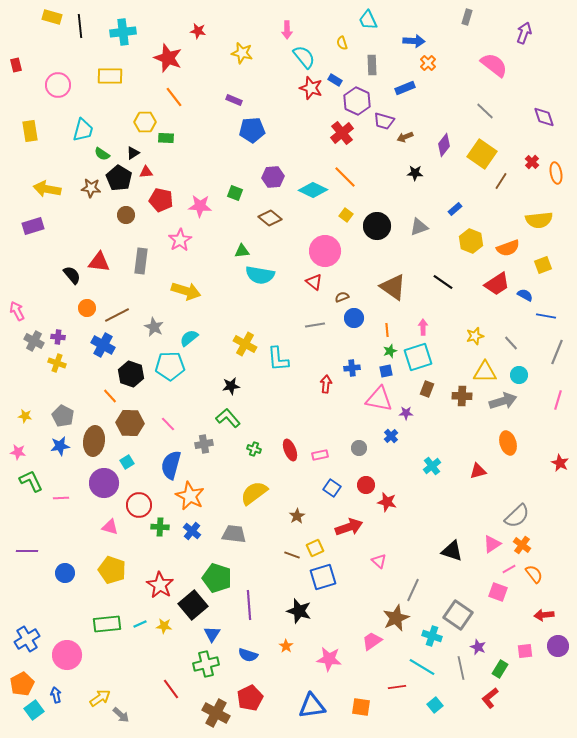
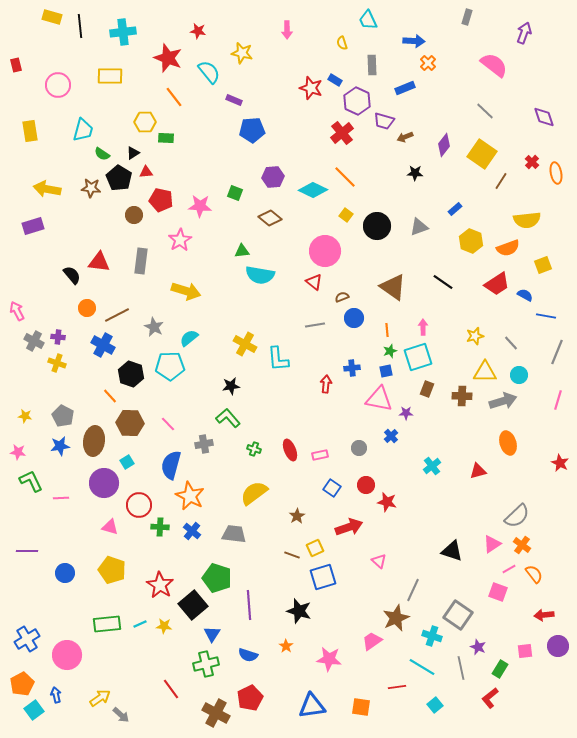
cyan semicircle at (304, 57): moved 95 px left, 15 px down
brown circle at (126, 215): moved 8 px right
yellow semicircle at (539, 220): moved 12 px left
